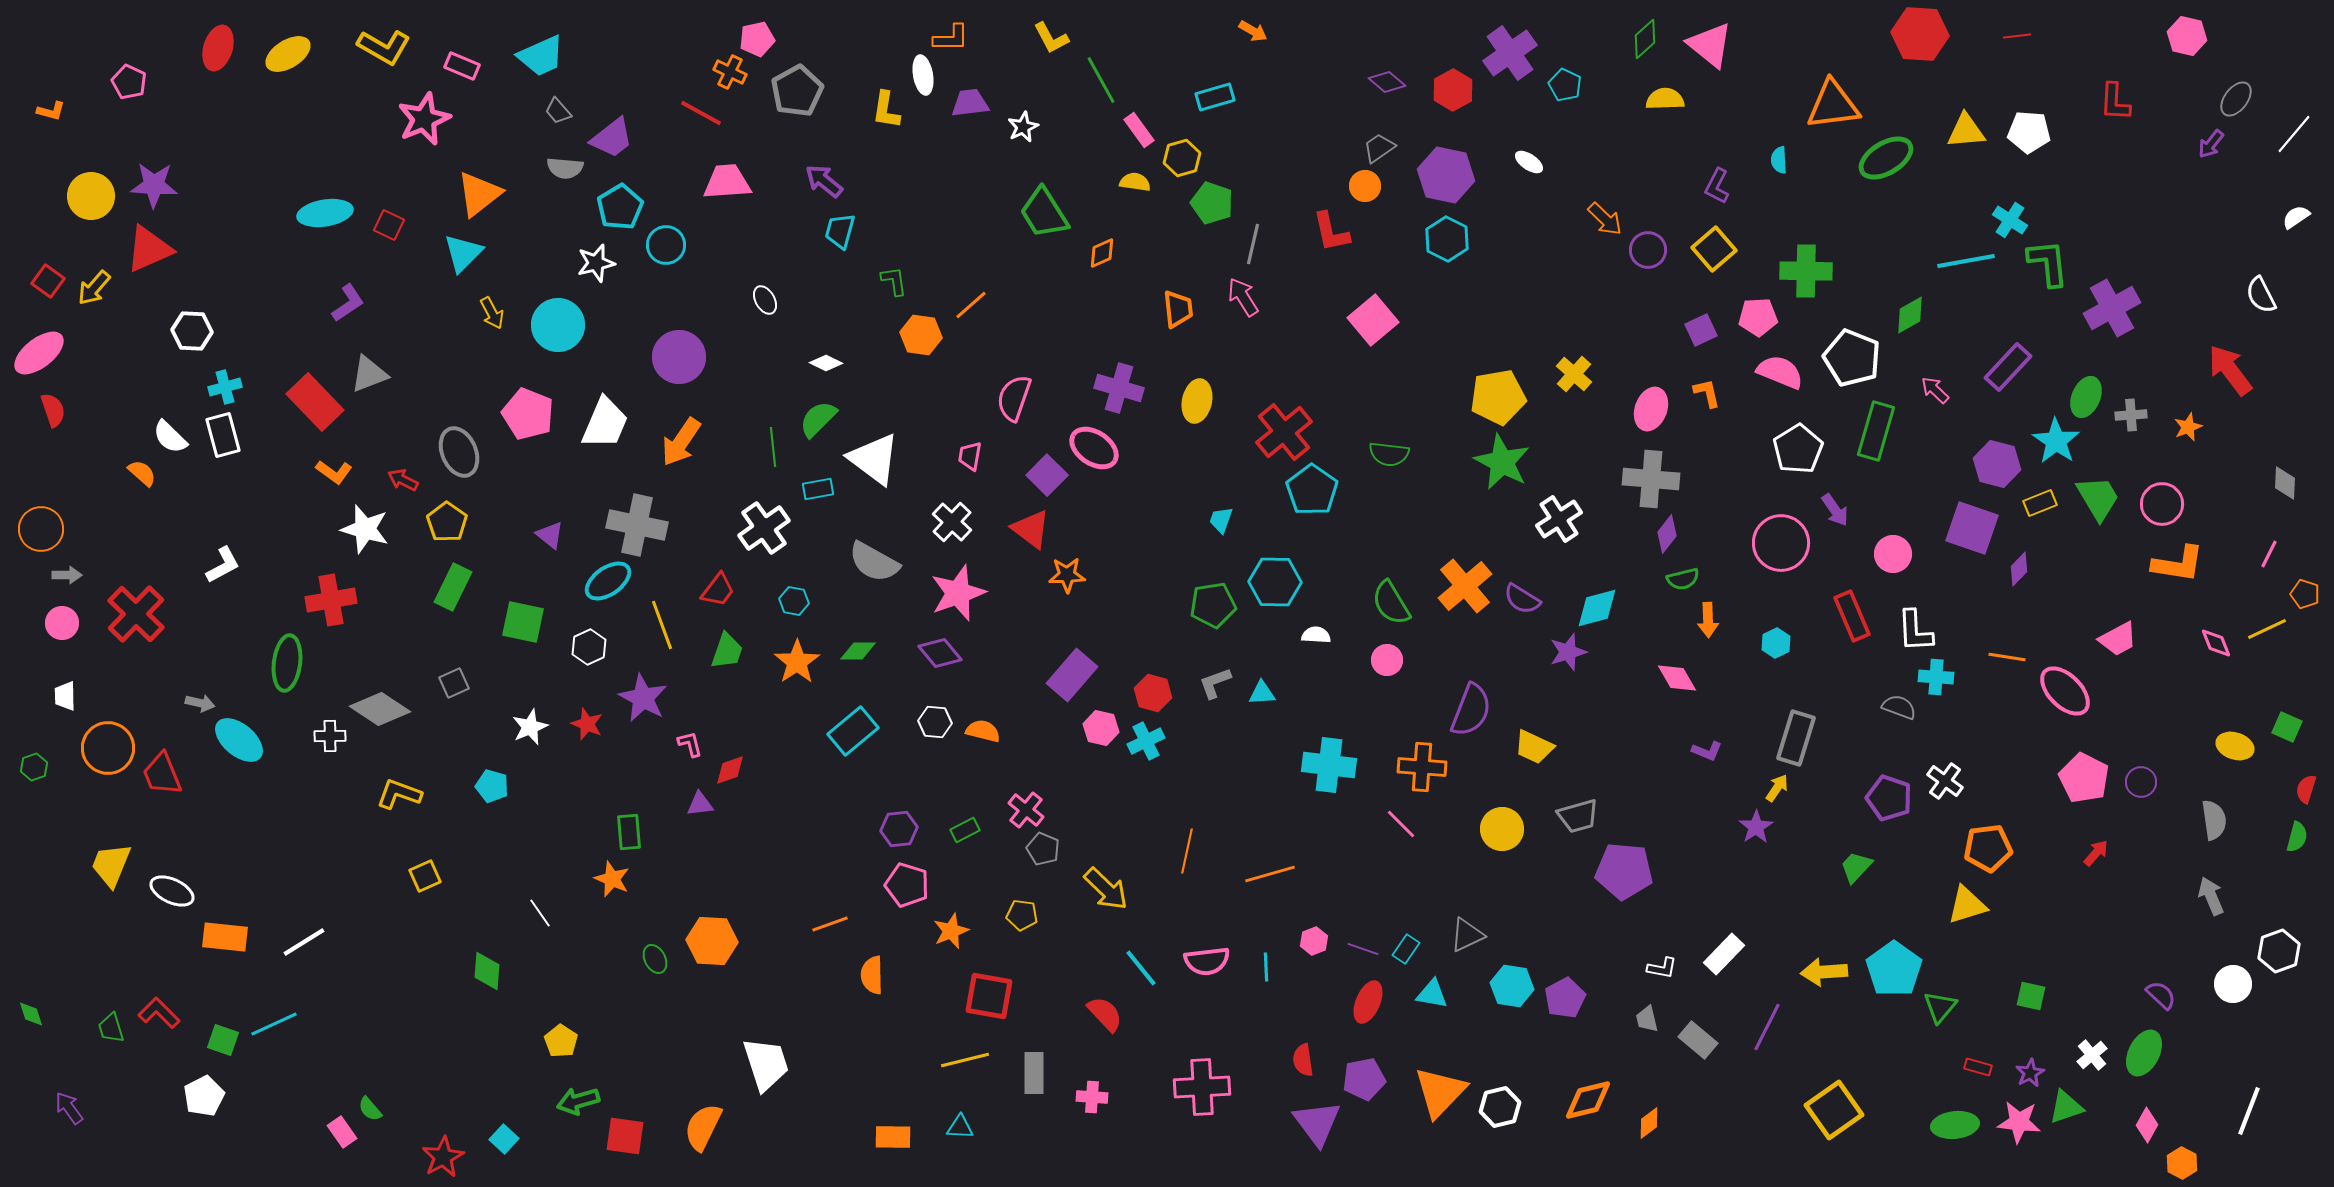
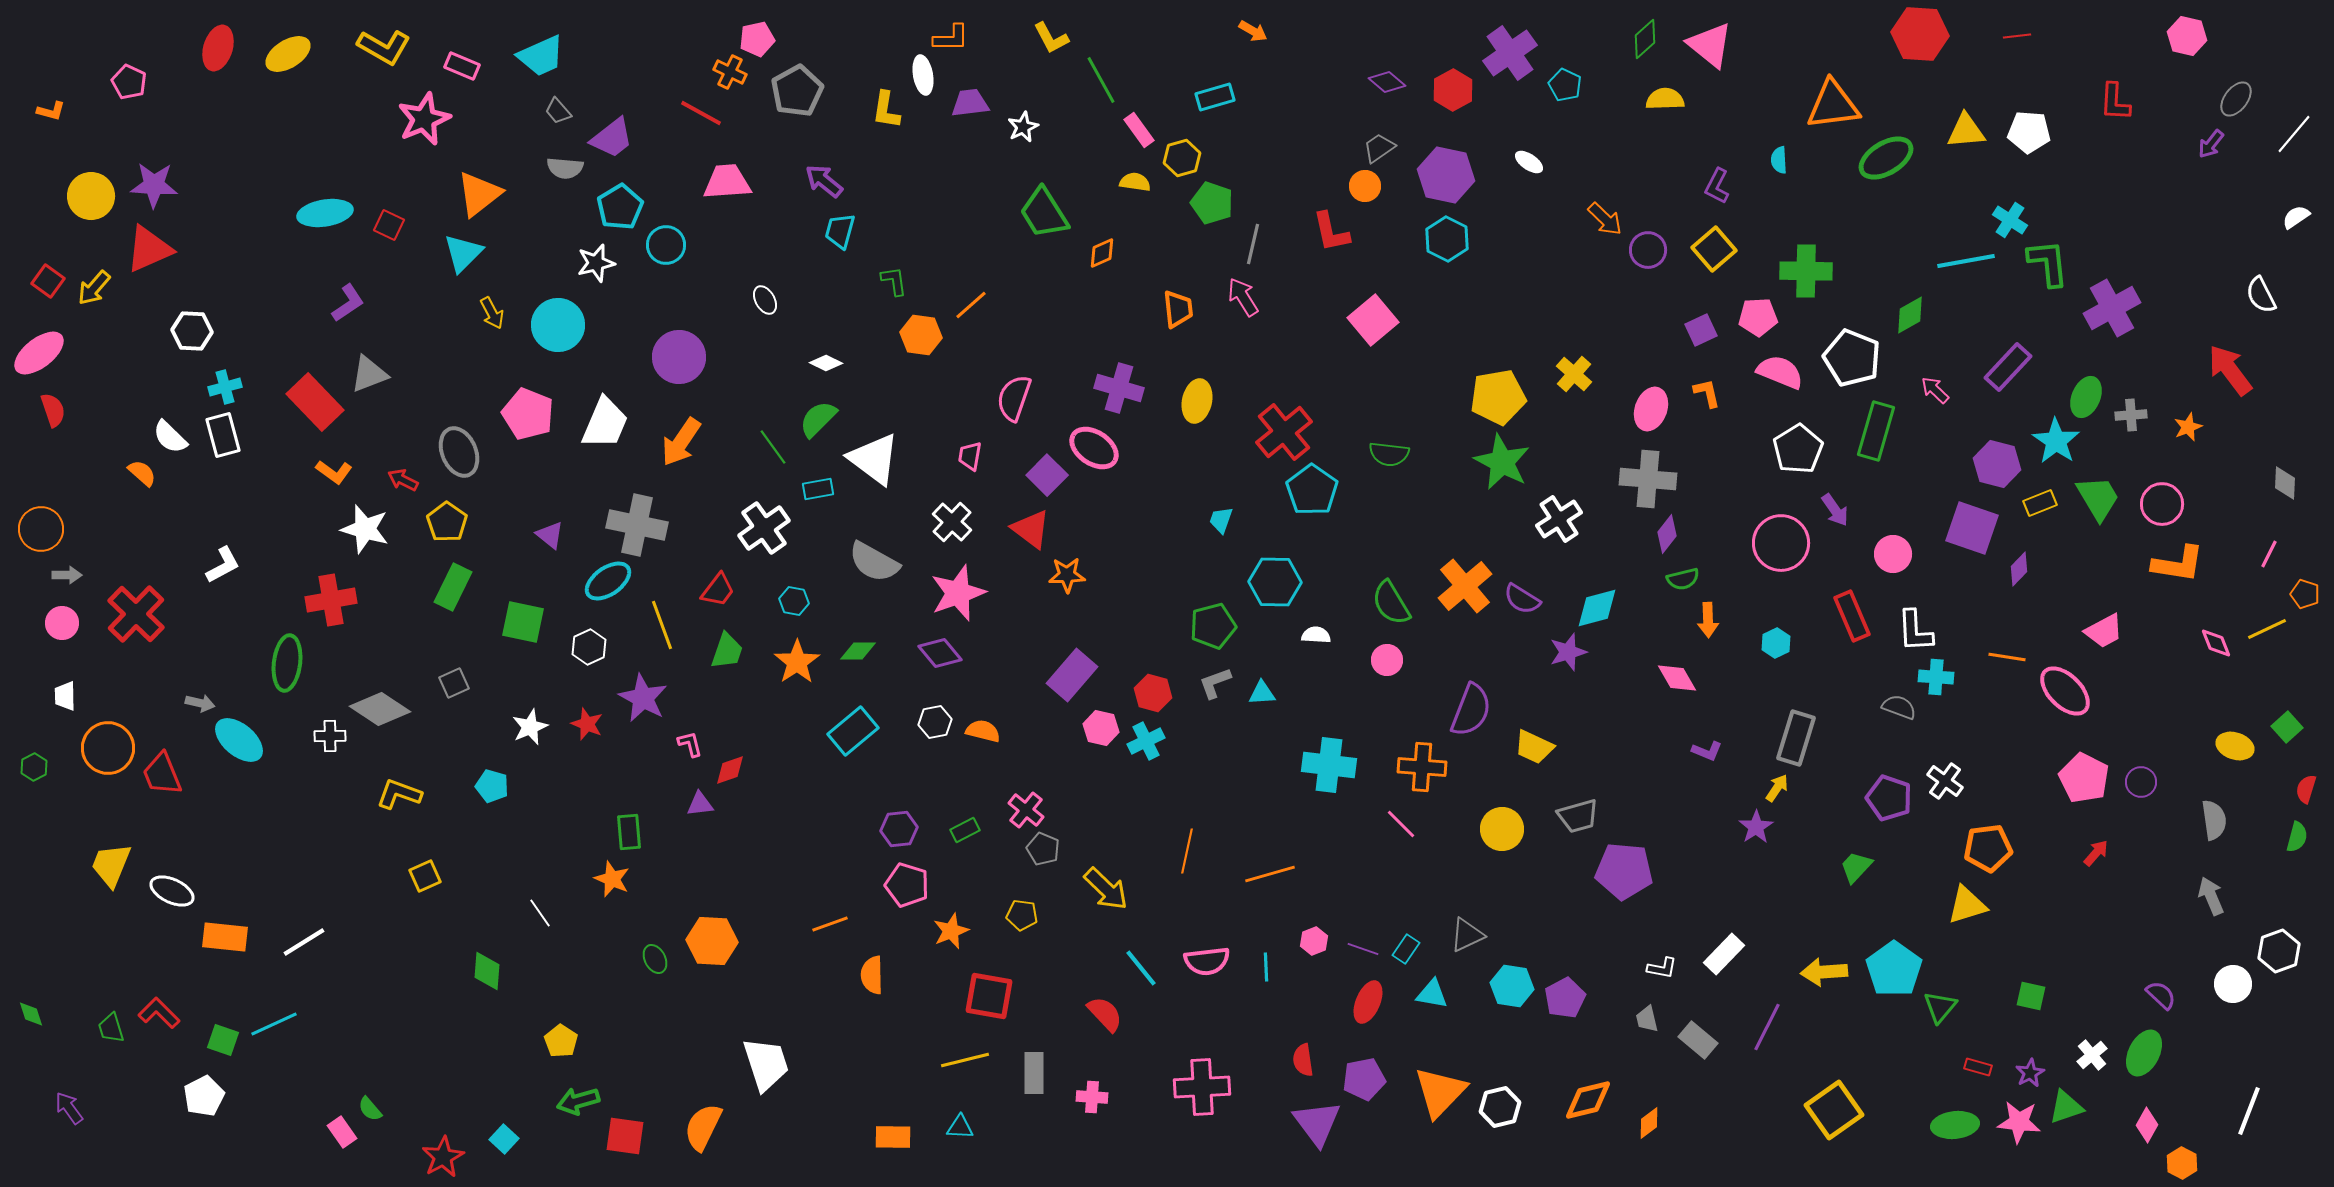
green line at (773, 447): rotated 30 degrees counterclockwise
gray cross at (1651, 479): moved 3 px left
green pentagon at (1213, 605): moved 21 px down; rotated 6 degrees counterclockwise
pink trapezoid at (2118, 639): moved 14 px left, 8 px up
white hexagon at (935, 722): rotated 16 degrees counterclockwise
green square at (2287, 727): rotated 24 degrees clockwise
green hexagon at (34, 767): rotated 8 degrees counterclockwise
